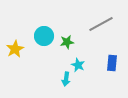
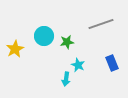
gray line: rotated 10 degrees clockwise
blue rectangle: rotated 28 degrees counterclockwise
